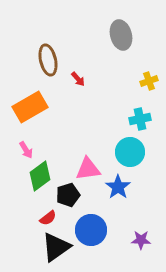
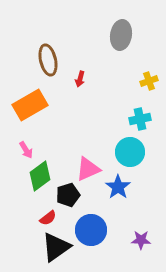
gray ellipse: rotated 24 degrees clockwise
red arrow: moved 2 px right; rotated 56 degrees clockwise
orange rectangle: moved 2 px up
pink triangle: rotated 16 degrees counterclockwise
